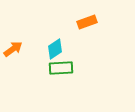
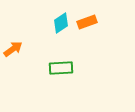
cyan diamond: moved 6 px right, 26 px up
